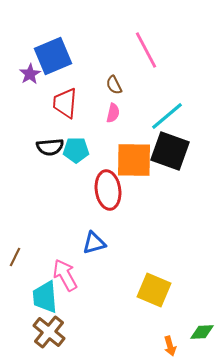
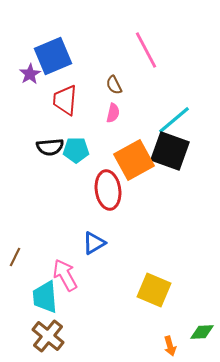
red trapezoid: moved 3 px up
cyan line: moved 7 px right, 4 px down
orange square: rotated 30 degrees counterclockwise
blue triangle: rotated 15 degrees counterclockwise
brown cross: moved 1 px left, 4 px down
